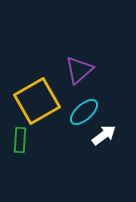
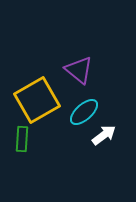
purple triangle: rotated 40 degrees counterclockwise
yellow square: moved 1 px up
green rectangle: moved 2 px right, 1 px up
